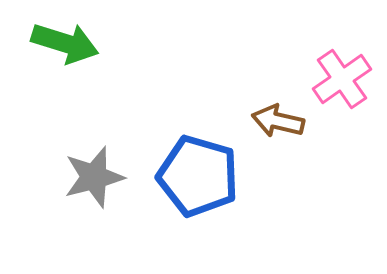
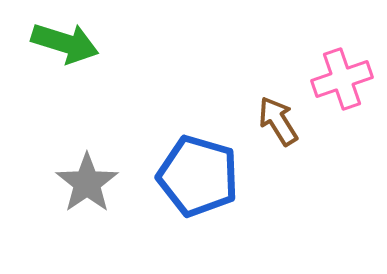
pink cross: rotated 16 degrees clockwise
brown arrow: rotated 45 degrees clockwise
gray star: moved 7 px left, 6 px down; rotated 20 degrees counterclockwise
